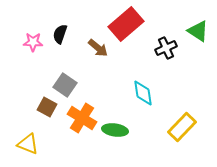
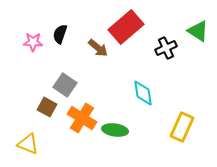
red rectangle: moved 3 px down
yellow rectangle: rotated 20 degrees counterclockwise
